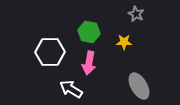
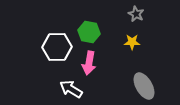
yellow star: moved 8 px right
white hexagon: moved 7 px right, 5 px up
gray ellipse: moved 5 px right
